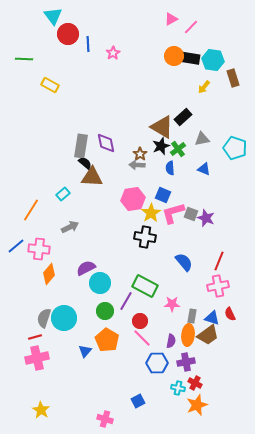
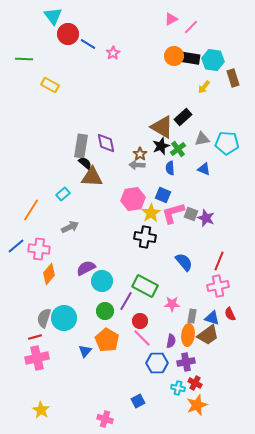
blue line at (88, 44): rotated 56 degrees counterclockwise
cyan pentagon at (235, 148): moved 8 px left, 5 px up; rotated 15 degrees counterclockwise
cyan circle at (100, 283): moved 2 px right, 2 px up
